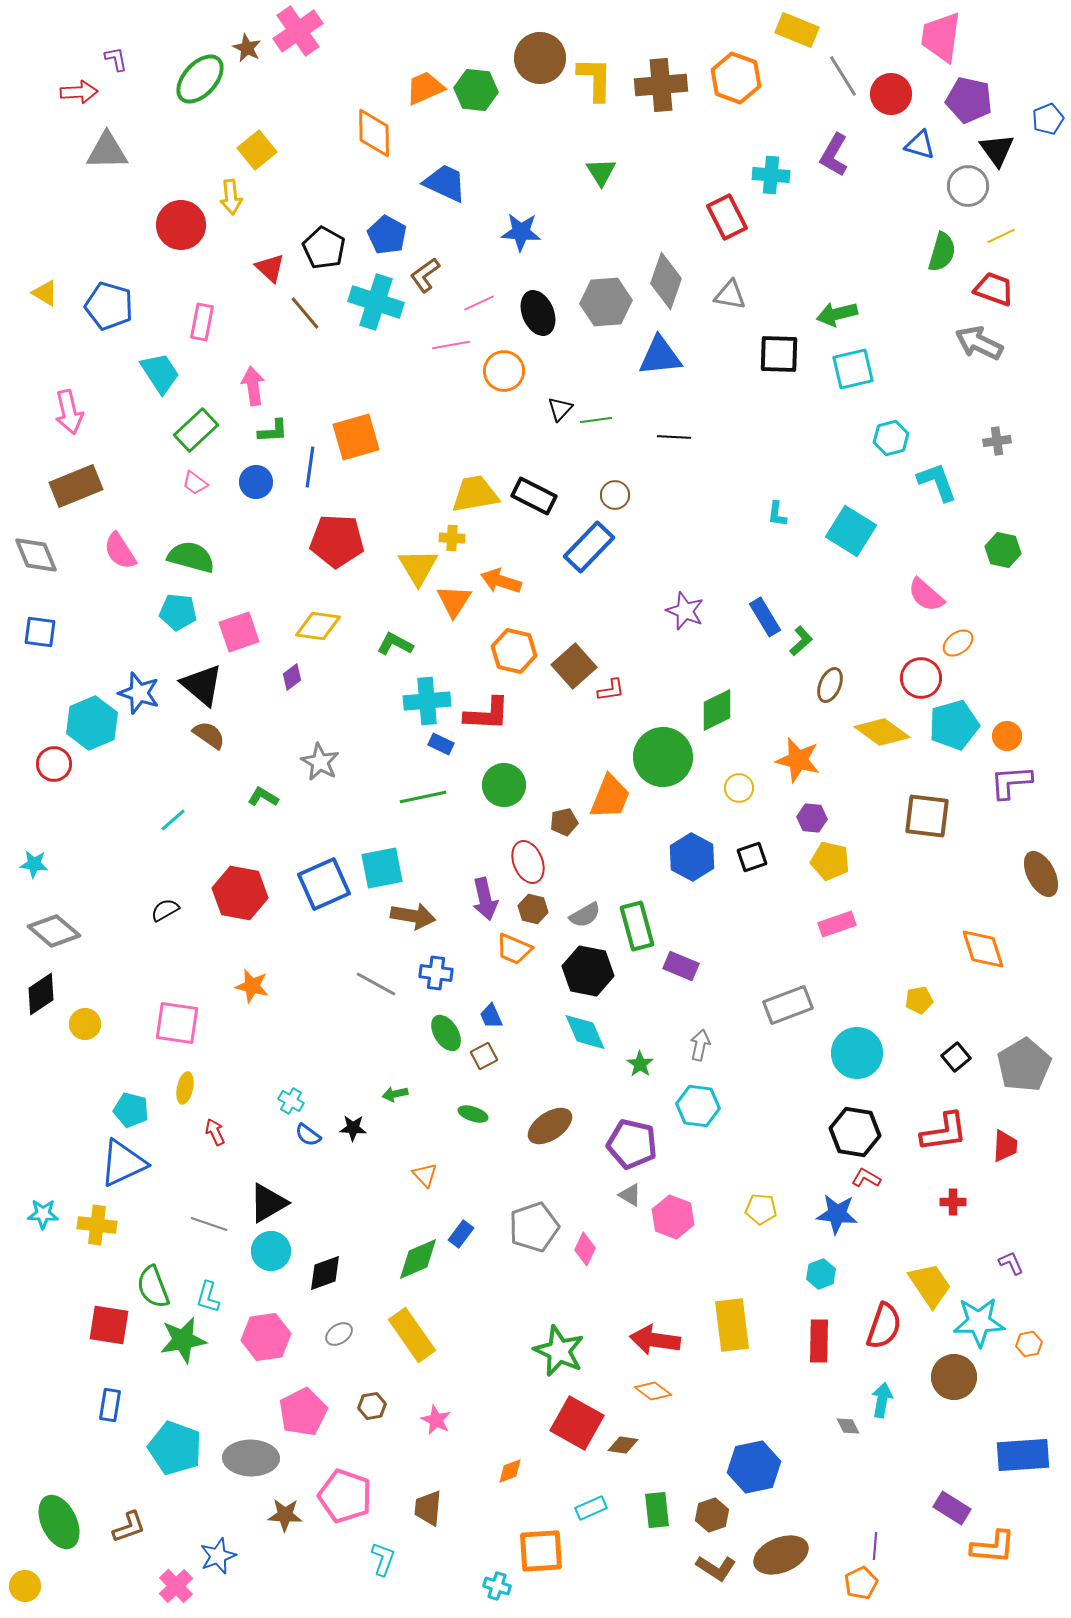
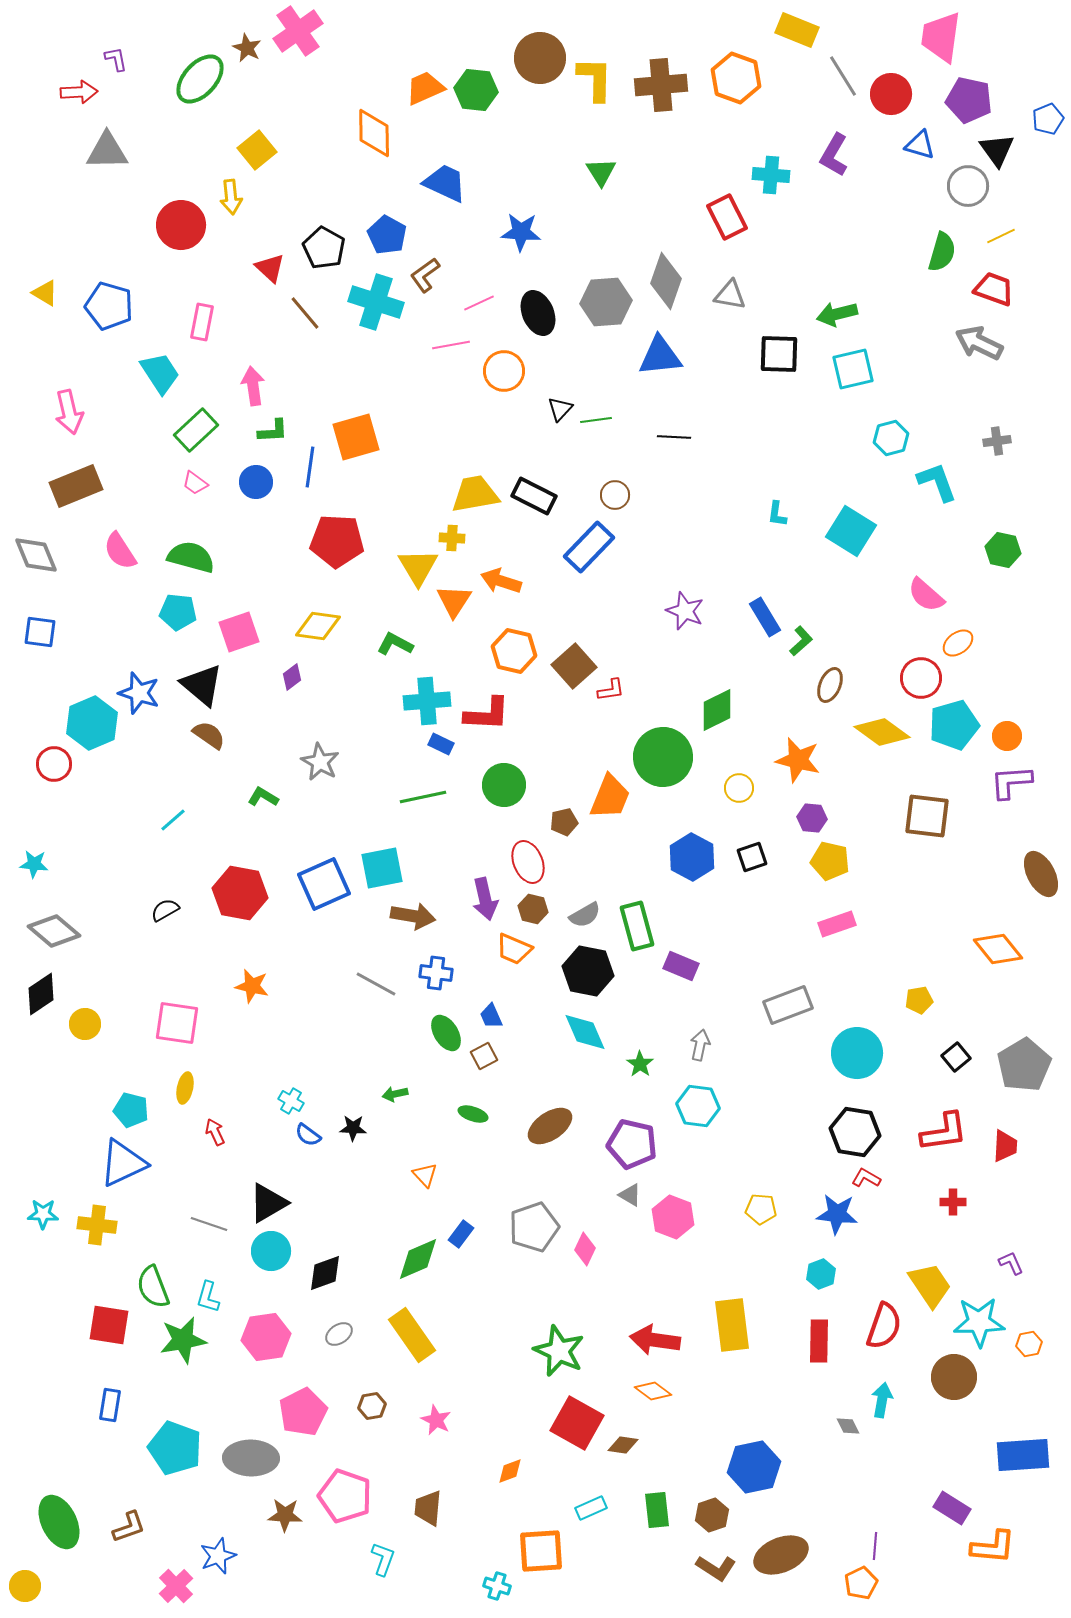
orange diamond at (983, 949): moved 15 px right; rotated 21 degrees counterclockwise
